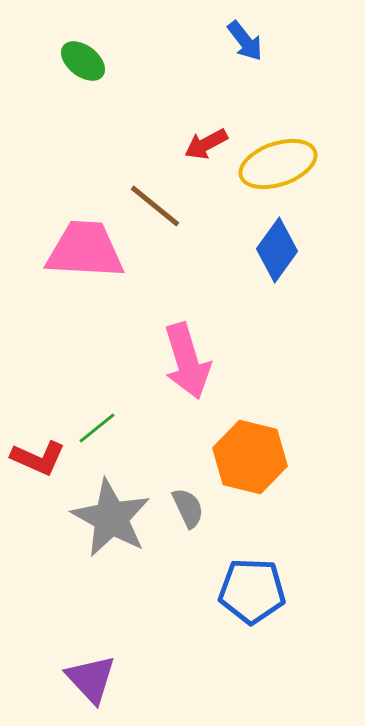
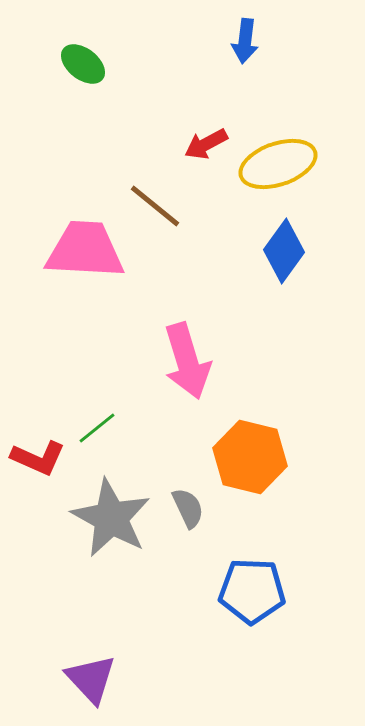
blue arrow: rotated 45 degrees clockwise
green ellipse: moved 3 px down
blue diamond: moved 7 px right, 1 px down
